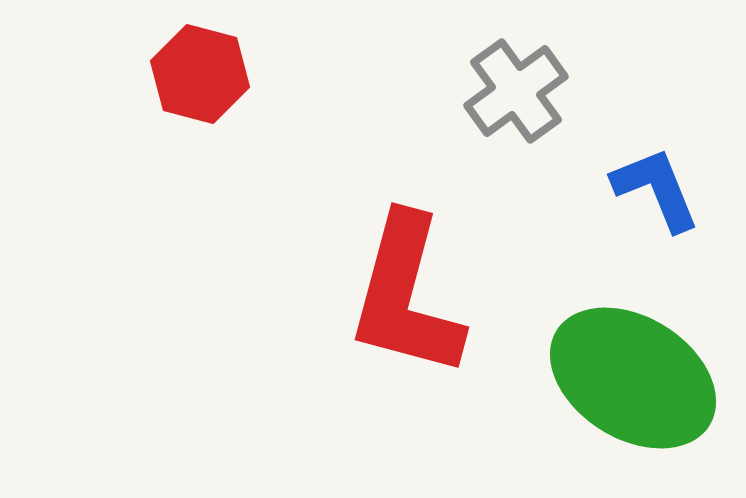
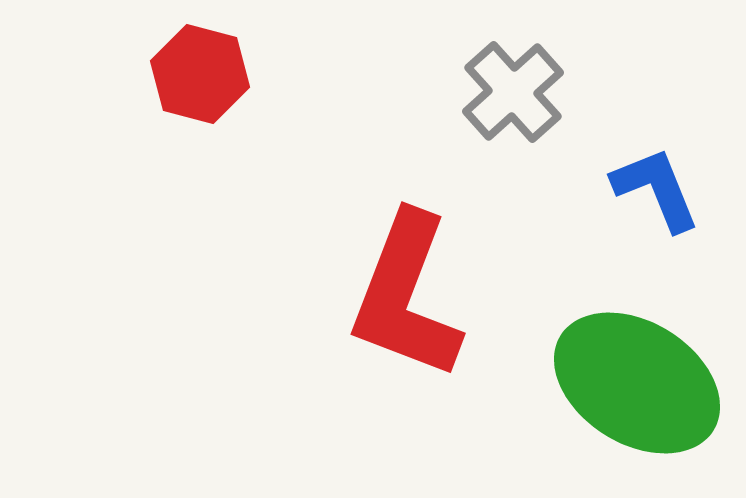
gray cross: moved 3 px left, 1 px down; rotated 6 degrees counterclockwise
red L-shape: rotated 6 degrees clockwise
green ellipse: moved 4 px right, 5 px down
